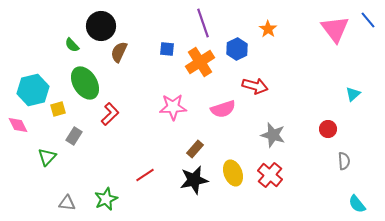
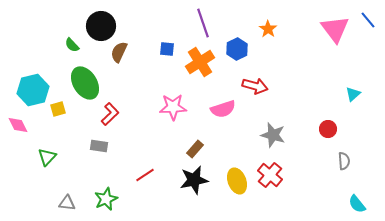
gray rectangle: moved 25 px right, 10 px down; rotated 66 degrees clockwise
yellow ellipse: moved 4 px right, 8 px down
